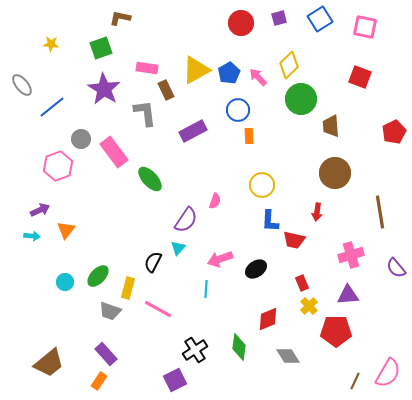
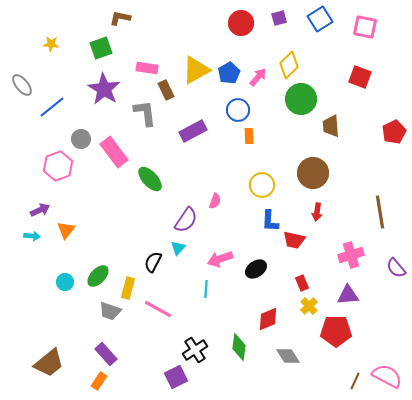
pink arrow at (258, 77): rotated 84 degrees clockwise
brown circle at (335, 173): moved 22 px left
pink semicircle at (388, 373): moved 1 px left, 3 px down; rotated 92 degrees counterclockwise
purple square at (175, 380): moved 1 px right, 3 px up
